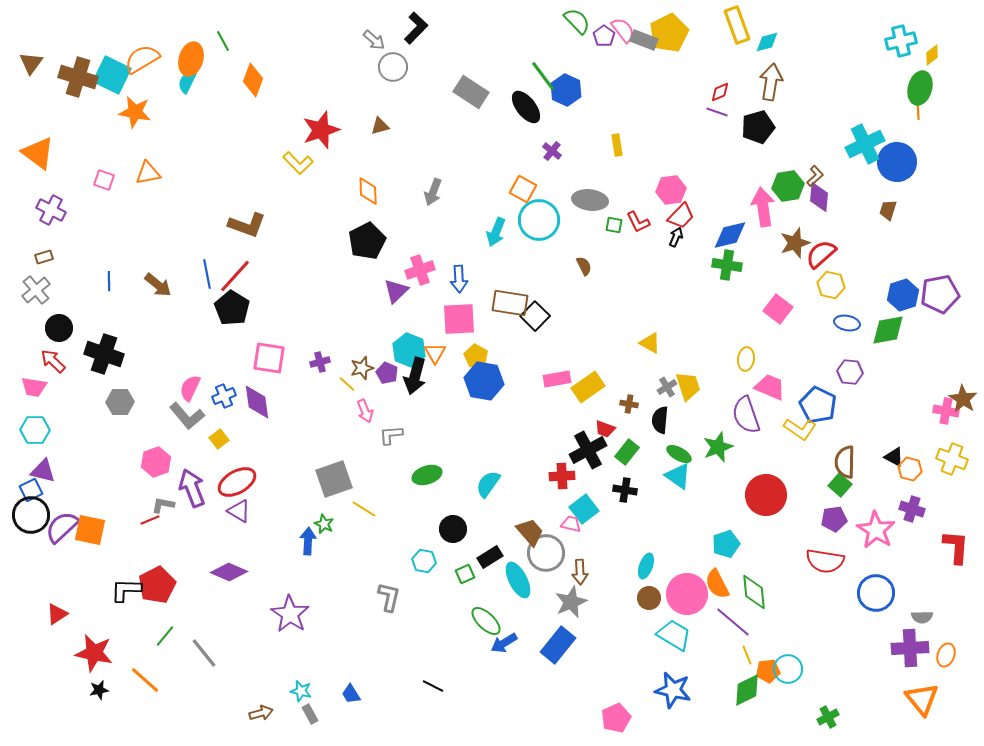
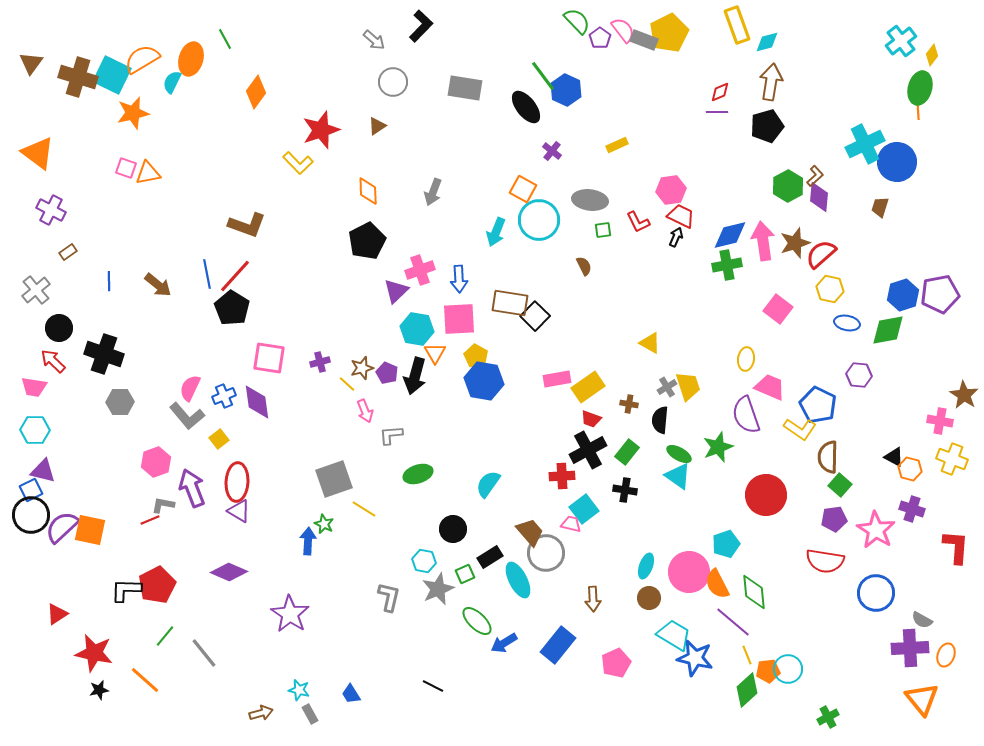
black L-shape at (416, 28): moved 5 px right, 2 px up
purple pentagon at (604, 36): moved 4 px left, 2 px down
green line at (223, 41): moved 2 px right, 2 px up
cyan cross at (901, 41): rotated 24 degrees counterclockwise
yellow diamond at (932, 55): rotated 15 degrees counterclockwise
gray circle at (393, 67): moved 15 px down
orange diamond at (253, 80): moved 3 px right, 12 px down; rotated 16 degrees clockwise
cyan semicircle at (187, 82): moved 15 px left
gray rectangle at (471, 92): moved 6 px left, 4 px up; rotated 24 degrees counterclockwise
orange star at (135, 112): moved 2 px left, 1 px down; rotated 24 degrees counterclockwise
purple line at (717, 112): rotated 20 degrees counterclockwise
brown triangle at (380, 126): moved 3 px left; rotated 18 degrees counterclockwise
black pentagon at (758, 127): moved 9 px right, 1 px up
yellow rectangle at (617, 145): rotated 75 degrees clockwise
pink square at (104, 180): moved 22 px right, 12 px up
green hexagon at (788, 186): rotated 20 degrees counterclockwise
pink arrow at (763, 207): moved 34 px down
brown trapezoid at (888, 210): moved 8 px left, 3 px up
red trapezoid at (681, 216): rotated 108 degrees counterclockwise
green square at (614, 225): moved 11 px left, 5 px down; rotated 18 degrees counterclockwise
brown rectangle at (44, 257): moved 24 px right, 5 px up; rotated 18 degrees counterclockwise
green cross at (727, 265): rotated 20 degrees counterclockwise
yellow hexagon at (831, 285): moved 1 px left, 4 px down
cyan hexagon at (409, 350): moved 8 px right, 21 px up; rotated 12 degrees counterclockwise
purple hexagon at (850, 372): moved 9 px right, 3 px down
brown star at (963, 399): moved 1 px right, 4 px up
pink cross at (946, 411): moved 6 px left, 10 px down
red trapezoid at (605, 429): moved 14 px left, 10 px up
brown semicircle at (845, 462): moved 17 px left, 5 px up
green ellipse at (427, 475): moved 9 px left, 1 px up
red ellipse at (237, 482): rotated 57 degrees counterclockwise
brown arrow at (580, 572): moved 13 px right, 27 px down
pink circle at (687, 594): moved 2 px right, 22 px up
gray star at (571, 602): moved 133 px left, 13 px up
gray semicircle at (922, 617): moved 3 px down; rotated 30 degrees clockwise
green ellipse at (486, 621): moved 9 px left
blue star at (673, 690): moved 22 px right, 32 px up
green diamond at (747, 690): rotated 16 degrees counterclockwise
cyan star at (301, 691): moved 2 px left, 1 px up
pink pentagon at (616, 718): moved 55 px up
